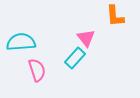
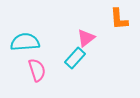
orange L-shape: moved 4 px right, 3 px down
pink triangle: rotated 30 degrees clockwise
cyan semicircle: moved 4 px right
